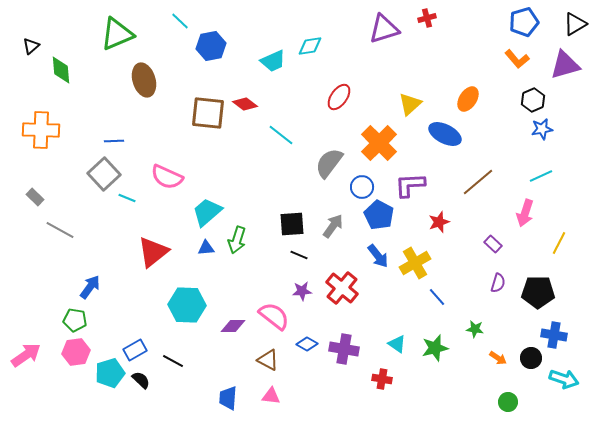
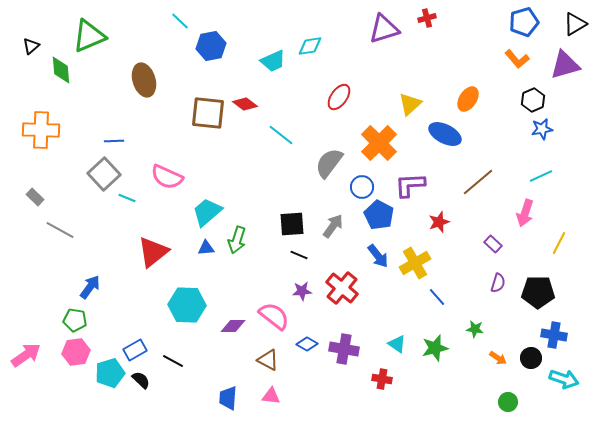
green triangle at (117, 34): moved 28 px left, 2 px down
